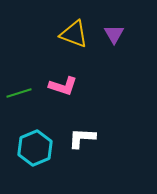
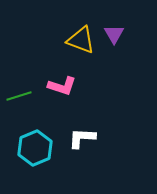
yellow triangle: moved 7 px right, 6 px down
pink L-shape: moved 1 px left
green line: moved 3 px down
